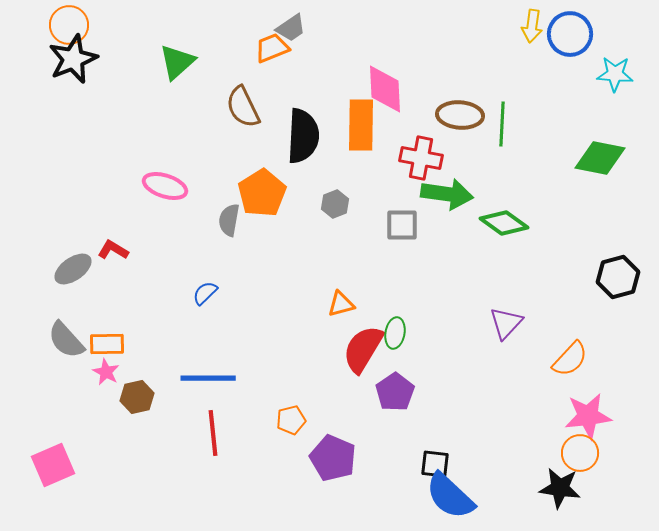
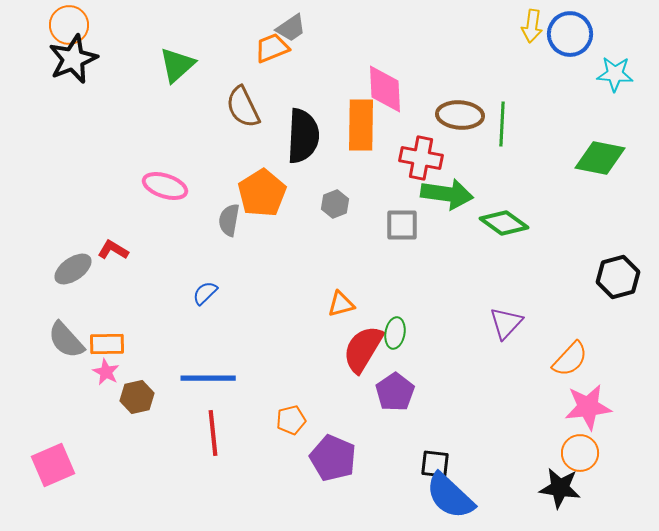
green triangle at (177, 62): moved 3 px down
pink star at (588, 416): moved 9 px up
